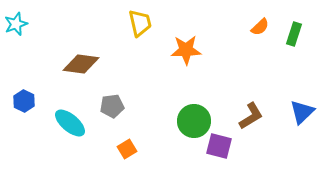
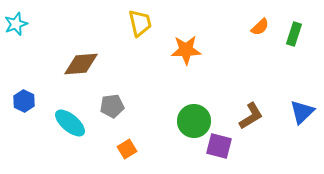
brown diamond: rotated 12 degrees counterclockwise
